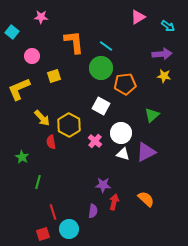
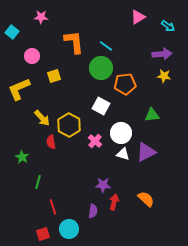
green triangle: rotated 35 degrees clockwise
red line: moved 5 px up
